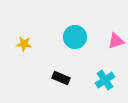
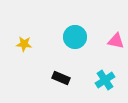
pink triangle: rotated 30 degrees clockwise
